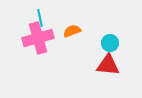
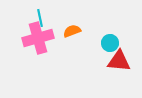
red triangle: moved 11 px right, 4 px up
